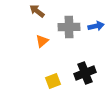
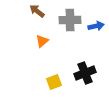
gray cross: moved 1 px right, 7 px up
yellow square: moved 1 px right, 1 px down
